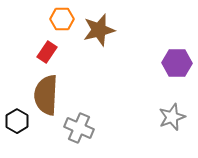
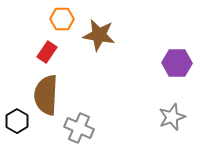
brown star: moved 5 px down; rotated 24 degrees clockwise
